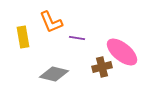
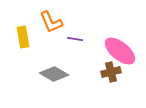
purple line: moved 2 px left, 1 px down
pink ellipse: moved 2 px left, 1 px up
brown cross: moved 9 px right, 5 px down
gray diamond: rotated 16 degrees clockwise
